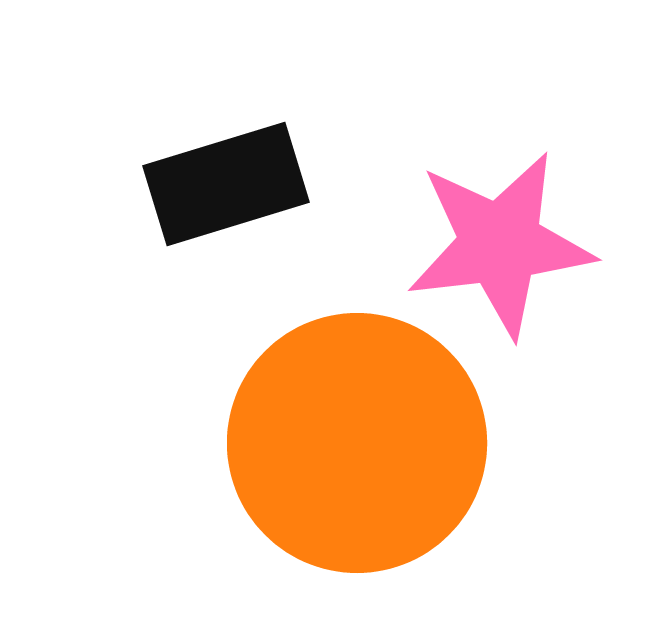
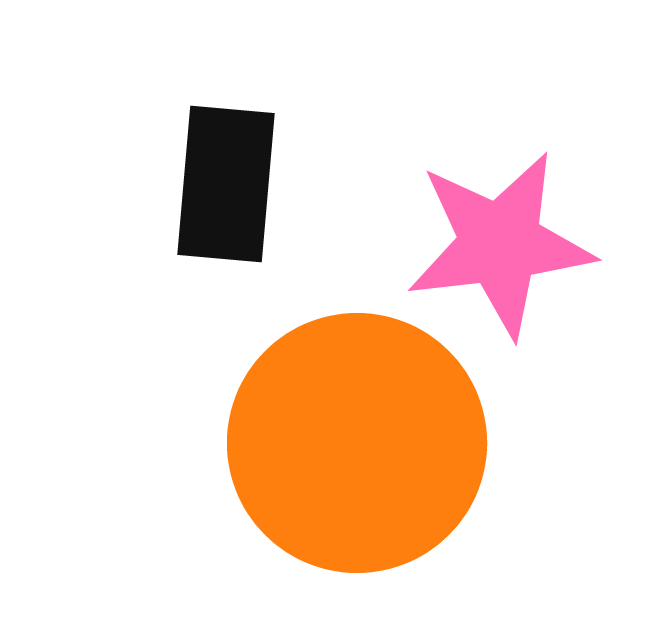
black rectangle: rotated 68 degrees counterclockwise
